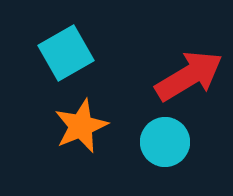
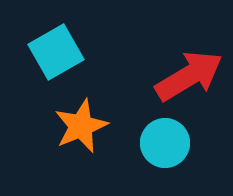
cyan square: moved 10 px left, 1 px up
cyan circle: moved 1 px down
